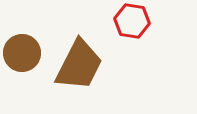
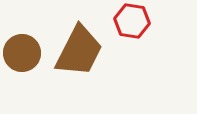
brown trapezoid: moved 14 px up
